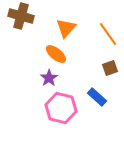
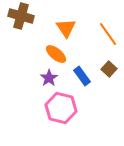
orange triangle: rotated 15 degrees counterclockwise
brown square: moved 1 px left, 1 px down; rotated 28 degrees counterclockwise
blue rectangle: moved 15 px left, 21 px up; rotated 12 degrees clockwise
